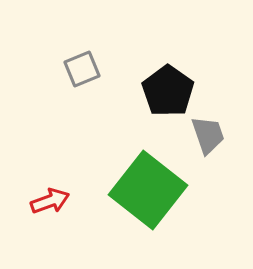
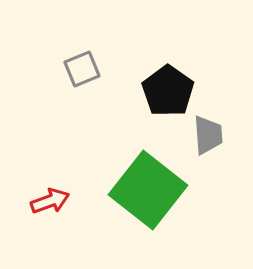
gray trapezoid: rotated 15 degrees clockwise
